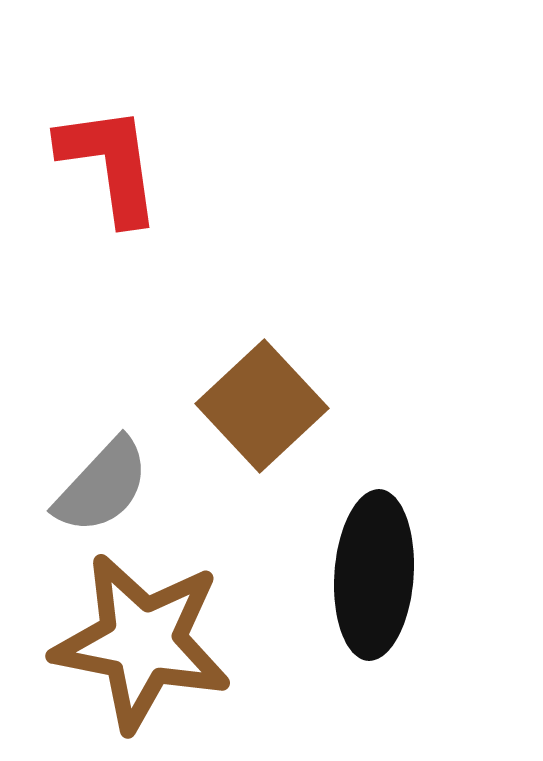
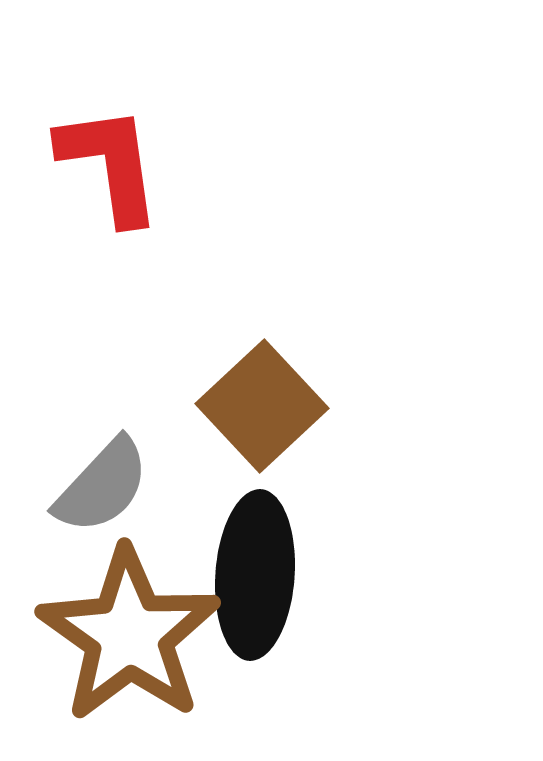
black ellipse: moved 119 px left
brown star: moved 13 px left, 7 px up; rotated 24 degrees clockwise
